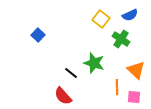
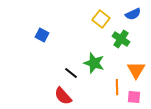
blue semicircle: moved 3 px right, 1 px up
blue square: moved 4 px right; rotated 16 degrees counterclockwise
orange triangle: rotated 18 degrees clockwise
